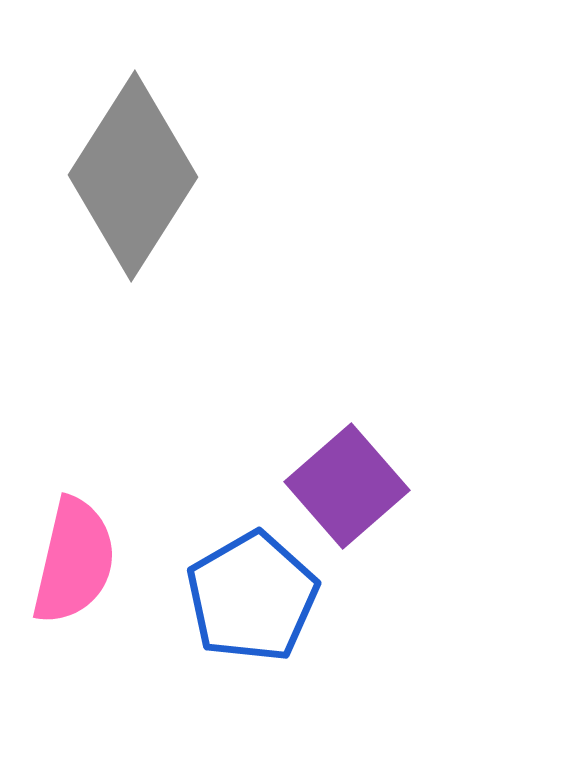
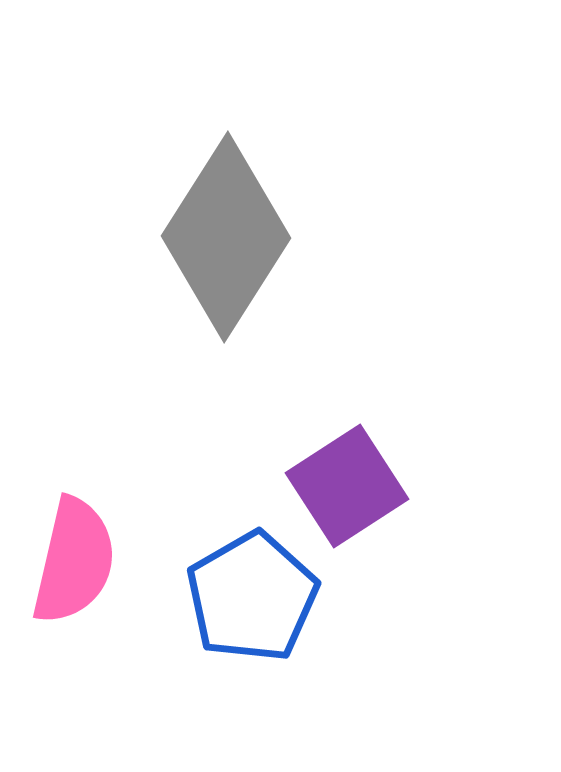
gray diamond: moved 93 px right, 61 px down
purple square: rotated 8 degrees clockwise
